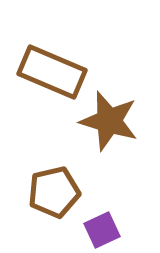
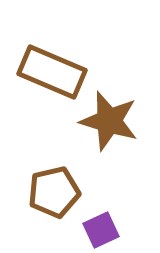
purple square: moved 1 px left
